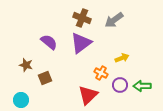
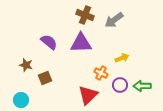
brown cross: moved 3 px right, 3 px up
purple triangle: rotated 35 degrees clockwise
